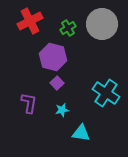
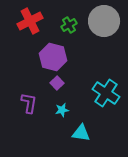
gray circle: moved 2 px right, 3 px up
green cross: moved 1 px right, 3 px up
